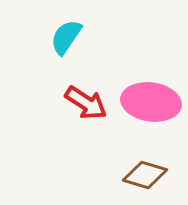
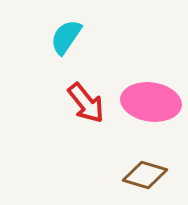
red arrow: rotated 18 degrees clockwise
